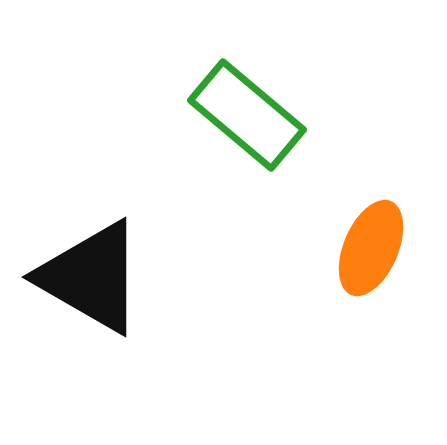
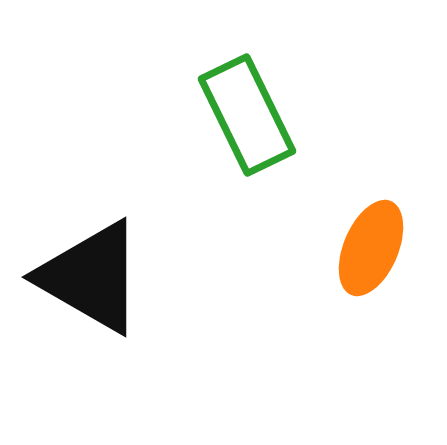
green rectangle: rotated 24 degrees clockwise
